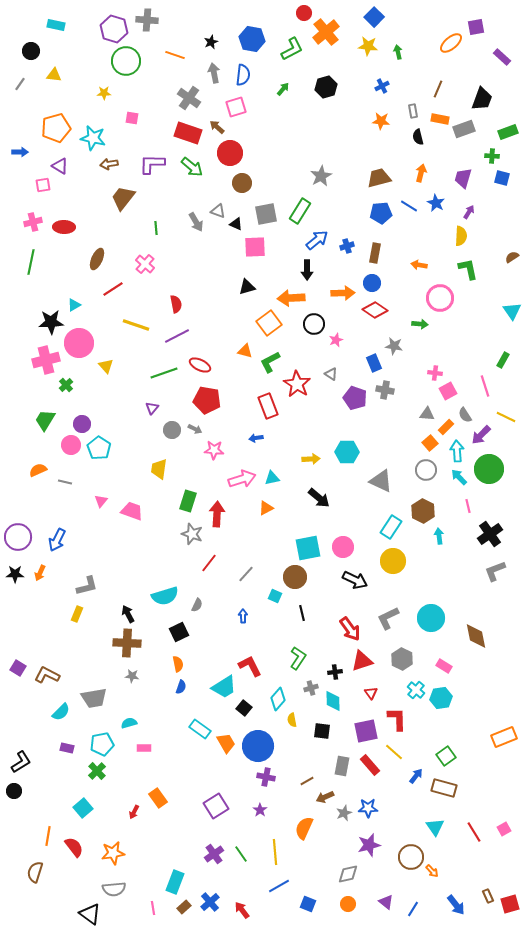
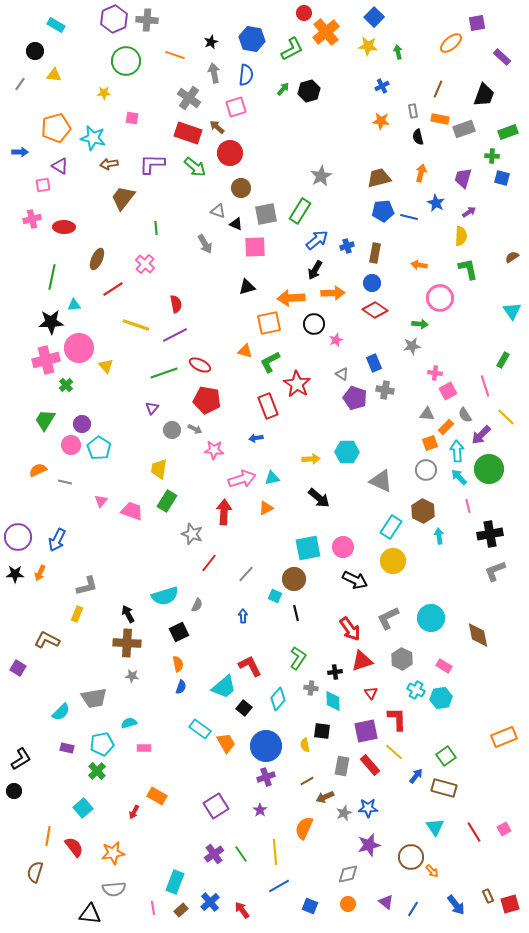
cyan rectangle at (56, 25): rotated 18 degrees clockwise
purple square at (476, 27): moved 1 px right, 4 px up
purple hexagon at (114, 29): moved 10 px up; rotated 20 degrees clockwise
black circle at (31, 51): moved 4 px right
blue semicircle at (243, 75): moved 3 px right
black hexagon at (326, 87): moved 17 px left, 4 px down
black trapezoid at (482, 99): moved 2 px right, 4 px up
green arrow at (192, 167): moved 3 px right
brown circle at (242, 183): moved 1 px left, 5 px down
blue line at (409, 206): moved 11 px down; rotated 18 degrees counterclockwise
purple arrow at (469, 212): rotated 24 degrees clockwise
blue pentagon at (381, 213): moved 2 px right, 2 px up
pink cross at (33, 222): moved 1 px left, 3 px up
gray arrow at (196, 222): moved 9 px right, 22 px down
green line at (31, 262): moved 21 px right, 15 px down
black arrow at (307, 270): moved 8 px right; rotated 30 degrees clockwise
orange arrow at (343, 293): moved 10 px left
cyan triangle at (74, 305): rotated 24 degrees clockwise
orange square at (269, 323): rotated 25 degrees clockwise
purple line at (177, 336): moved 2 px left, 1 px up
pink circle at (79, 343): moved 5 px down
gray star at (394, 346): moved 18 px right; rotated 18 degrees counterclockwise
gray triangle at (331, 374): moved 11 px right
yellow line at (506, 417): rotated 18 degrees clockwise
orange square at (430, 443): rotated 21 degrees clockwise
green rectangle at (188, 501): moved 21 px left; rotated 15 degrees clockwise
red arrow at (217, 514): moved 7 px right, 2 px up
black cross at (490, 534): rotated 25 degrees clockwise
brown circle at (295, 577): moved 1 px left, 2 px down
black line at (302, 613): moved 6 px left
brown diamond at (476, 636): moved 2 px right, 1 px up
brown L-shape at (47, 675): moved 35 px up
cyan trapezoid at (224, 687): rotated 8 degrees counterclockwise
gray cross at (311, 688): rotated 24 degrees clockwise
cyan cross at (416, 690): rotated 12 degrees counterclockwise
yellow semicircle at (292, 720): moved 13 px right, 25 px down
blue circle at (258, 746): moved 8 px right
black L-shape at (21, 762): moved 3 px up
purple cross at (266, 777): rotated 30 degrees counterclockwise
orange rectangle at (158, 798): moved 1 px left, 2 px up; rotated 24 degrees counterclockwise
blue square at (308, 904): moved 2 px right, 2 px down
brown rectangle at (184, 907): moved 3 px left, 3 px down
black triangle at (90, 914): rotated 30 degrees counterclockwise
